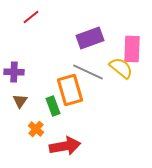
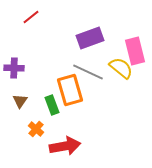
pink rectangle: moved 3 px right, 2 px down; rotated 16 degrees counterclockwise
purple cross: moved 4 px up
green rectangle: moved 1 px left, 1 px up
